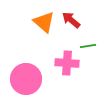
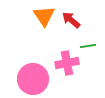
orange triangle: moved 6 px up; rotated 15 degrees clockwise
pink cross: rotated 15 degrees counterclockwise
pink circle: moved 7 px right
